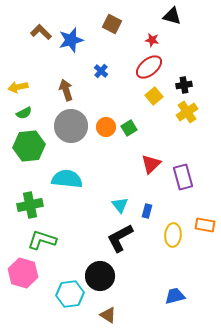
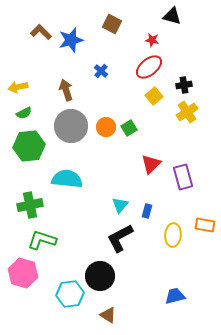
cyan triangle: rotated 18 degrees clockwise
